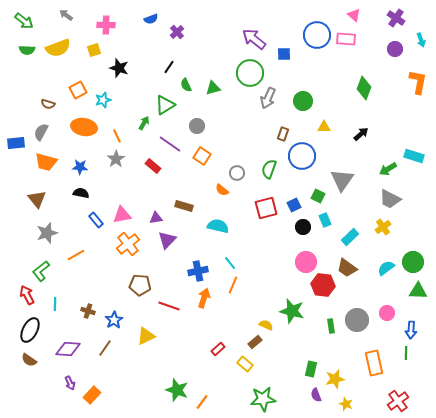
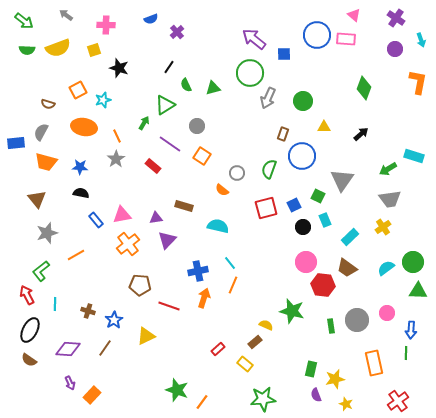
gray trapezoid at (390, 199): rotated 35 degrees counterclockwise
